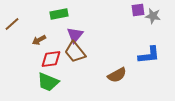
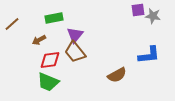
green rectangle: moved 5 px left, 4 px down
red diamond: moved 1 px left, 1 px down
